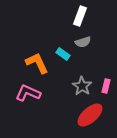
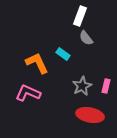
gray semicircle: moved 3 px right, 4 px up; rotated 70 degrees clockwise
gray star: rotated 12 degrees clockwise
red ellipse: rotated 52 degrees clockwise
